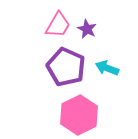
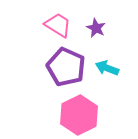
pink trapezoid: rotated 88 degrees counterclockwise
purple star: moved 9 px right, 1 px up
